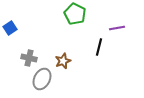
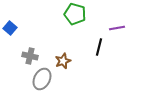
green pentagon: rotated 10 degrees counterclockwise
blue square: rotated 16 degrees counterclockwise
gray cross: moved 1 px right, 2 px up
